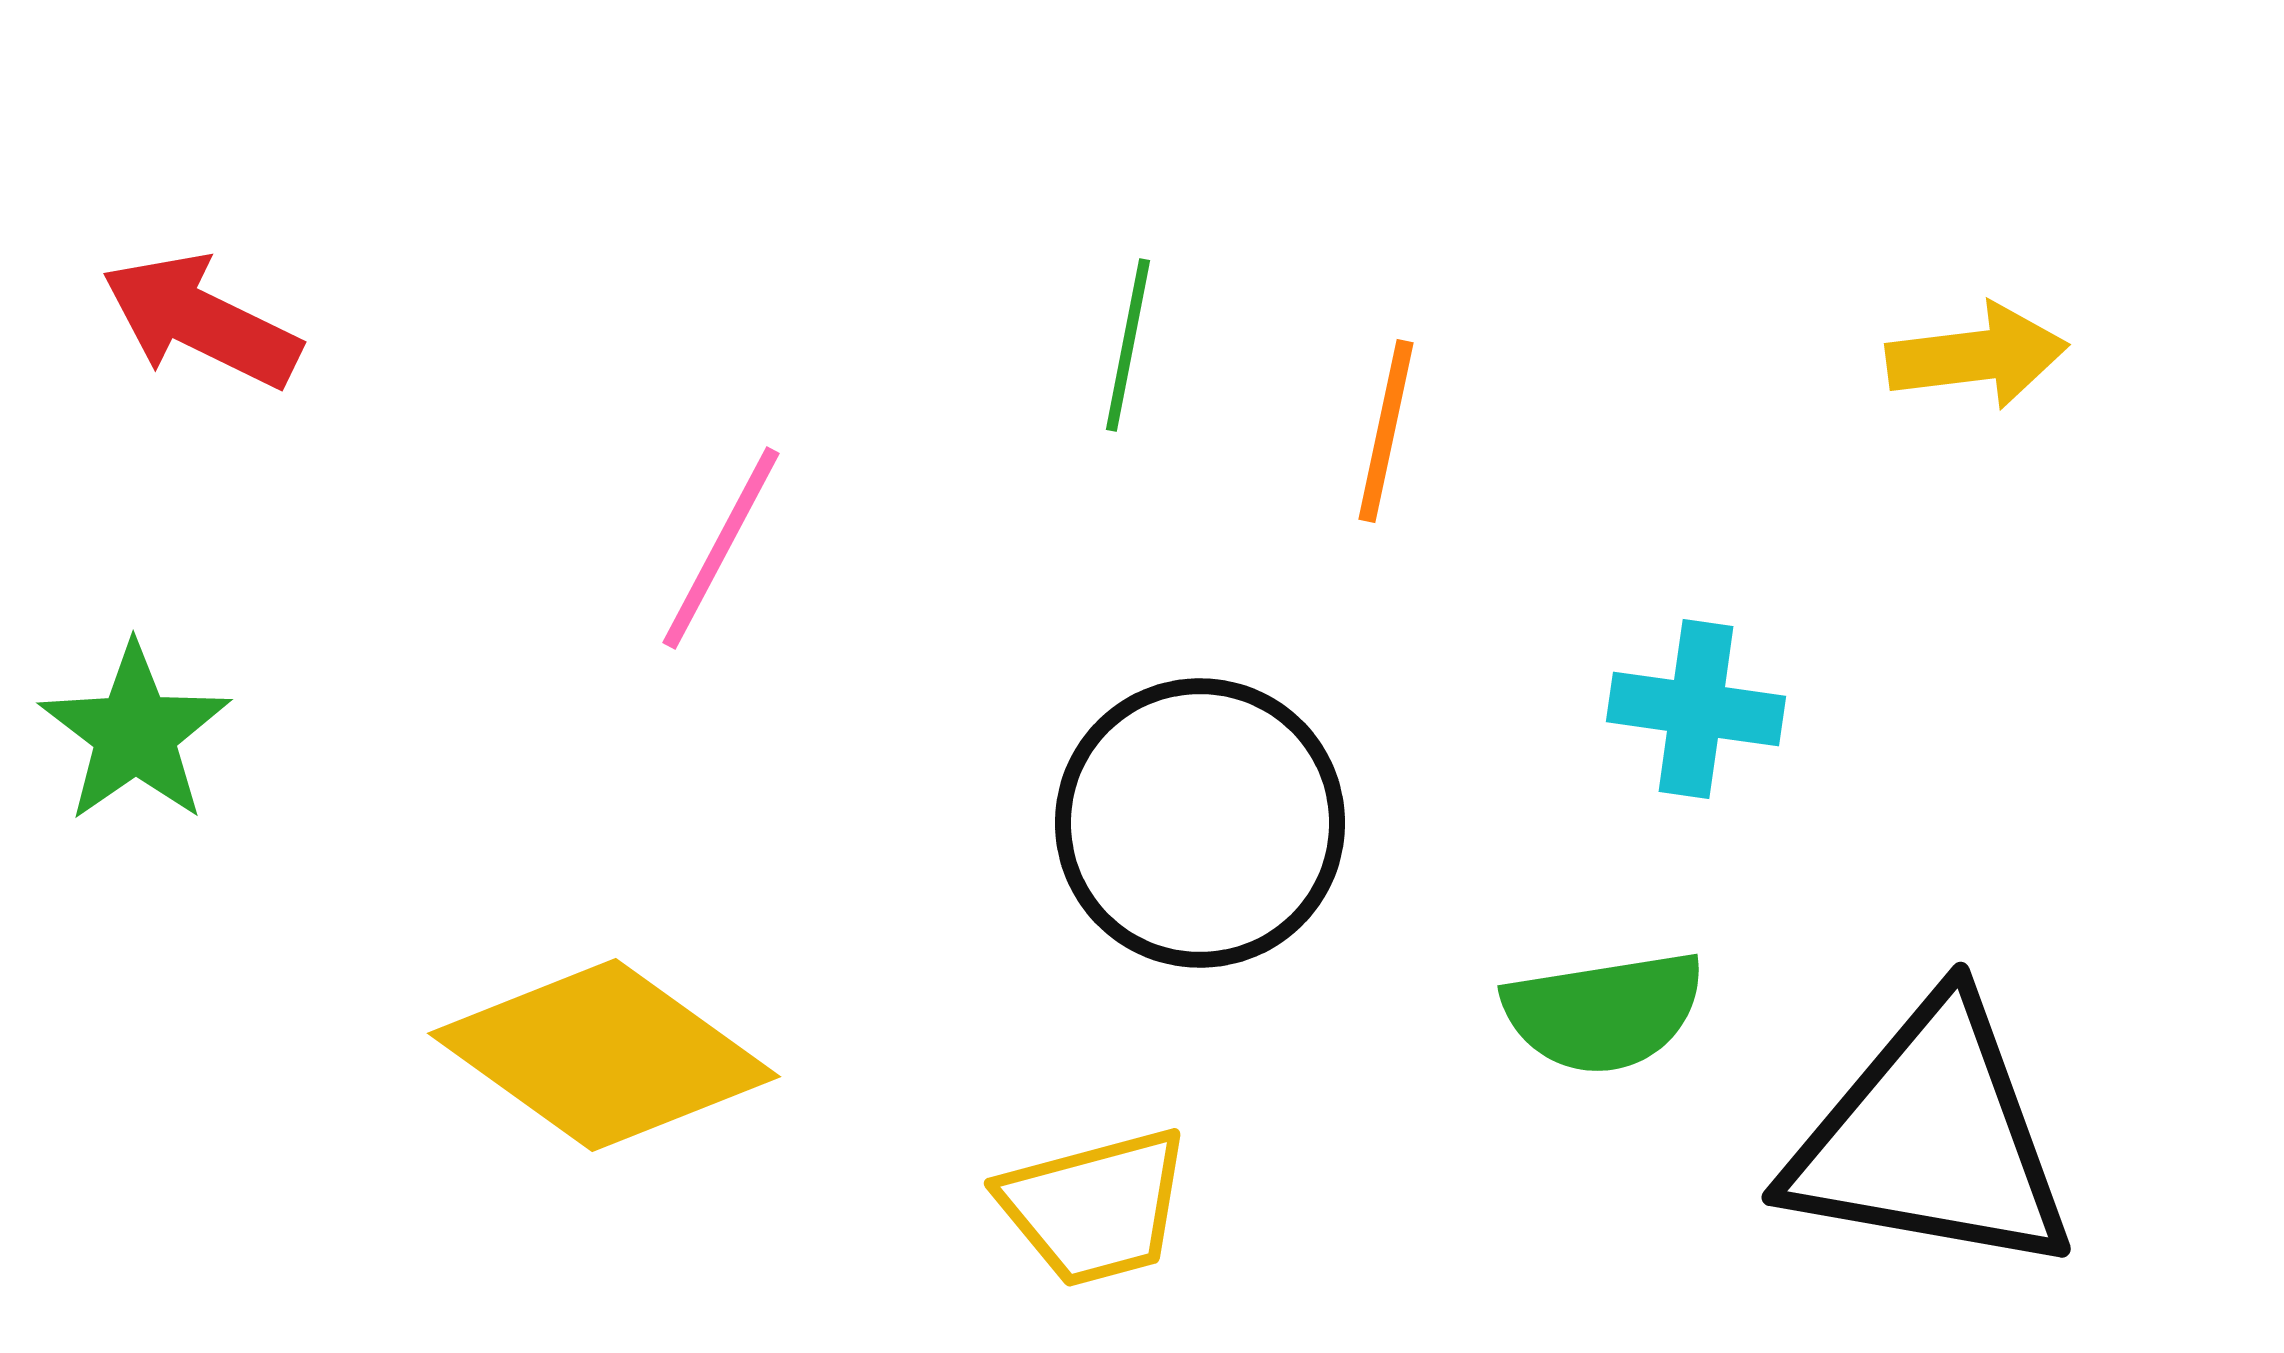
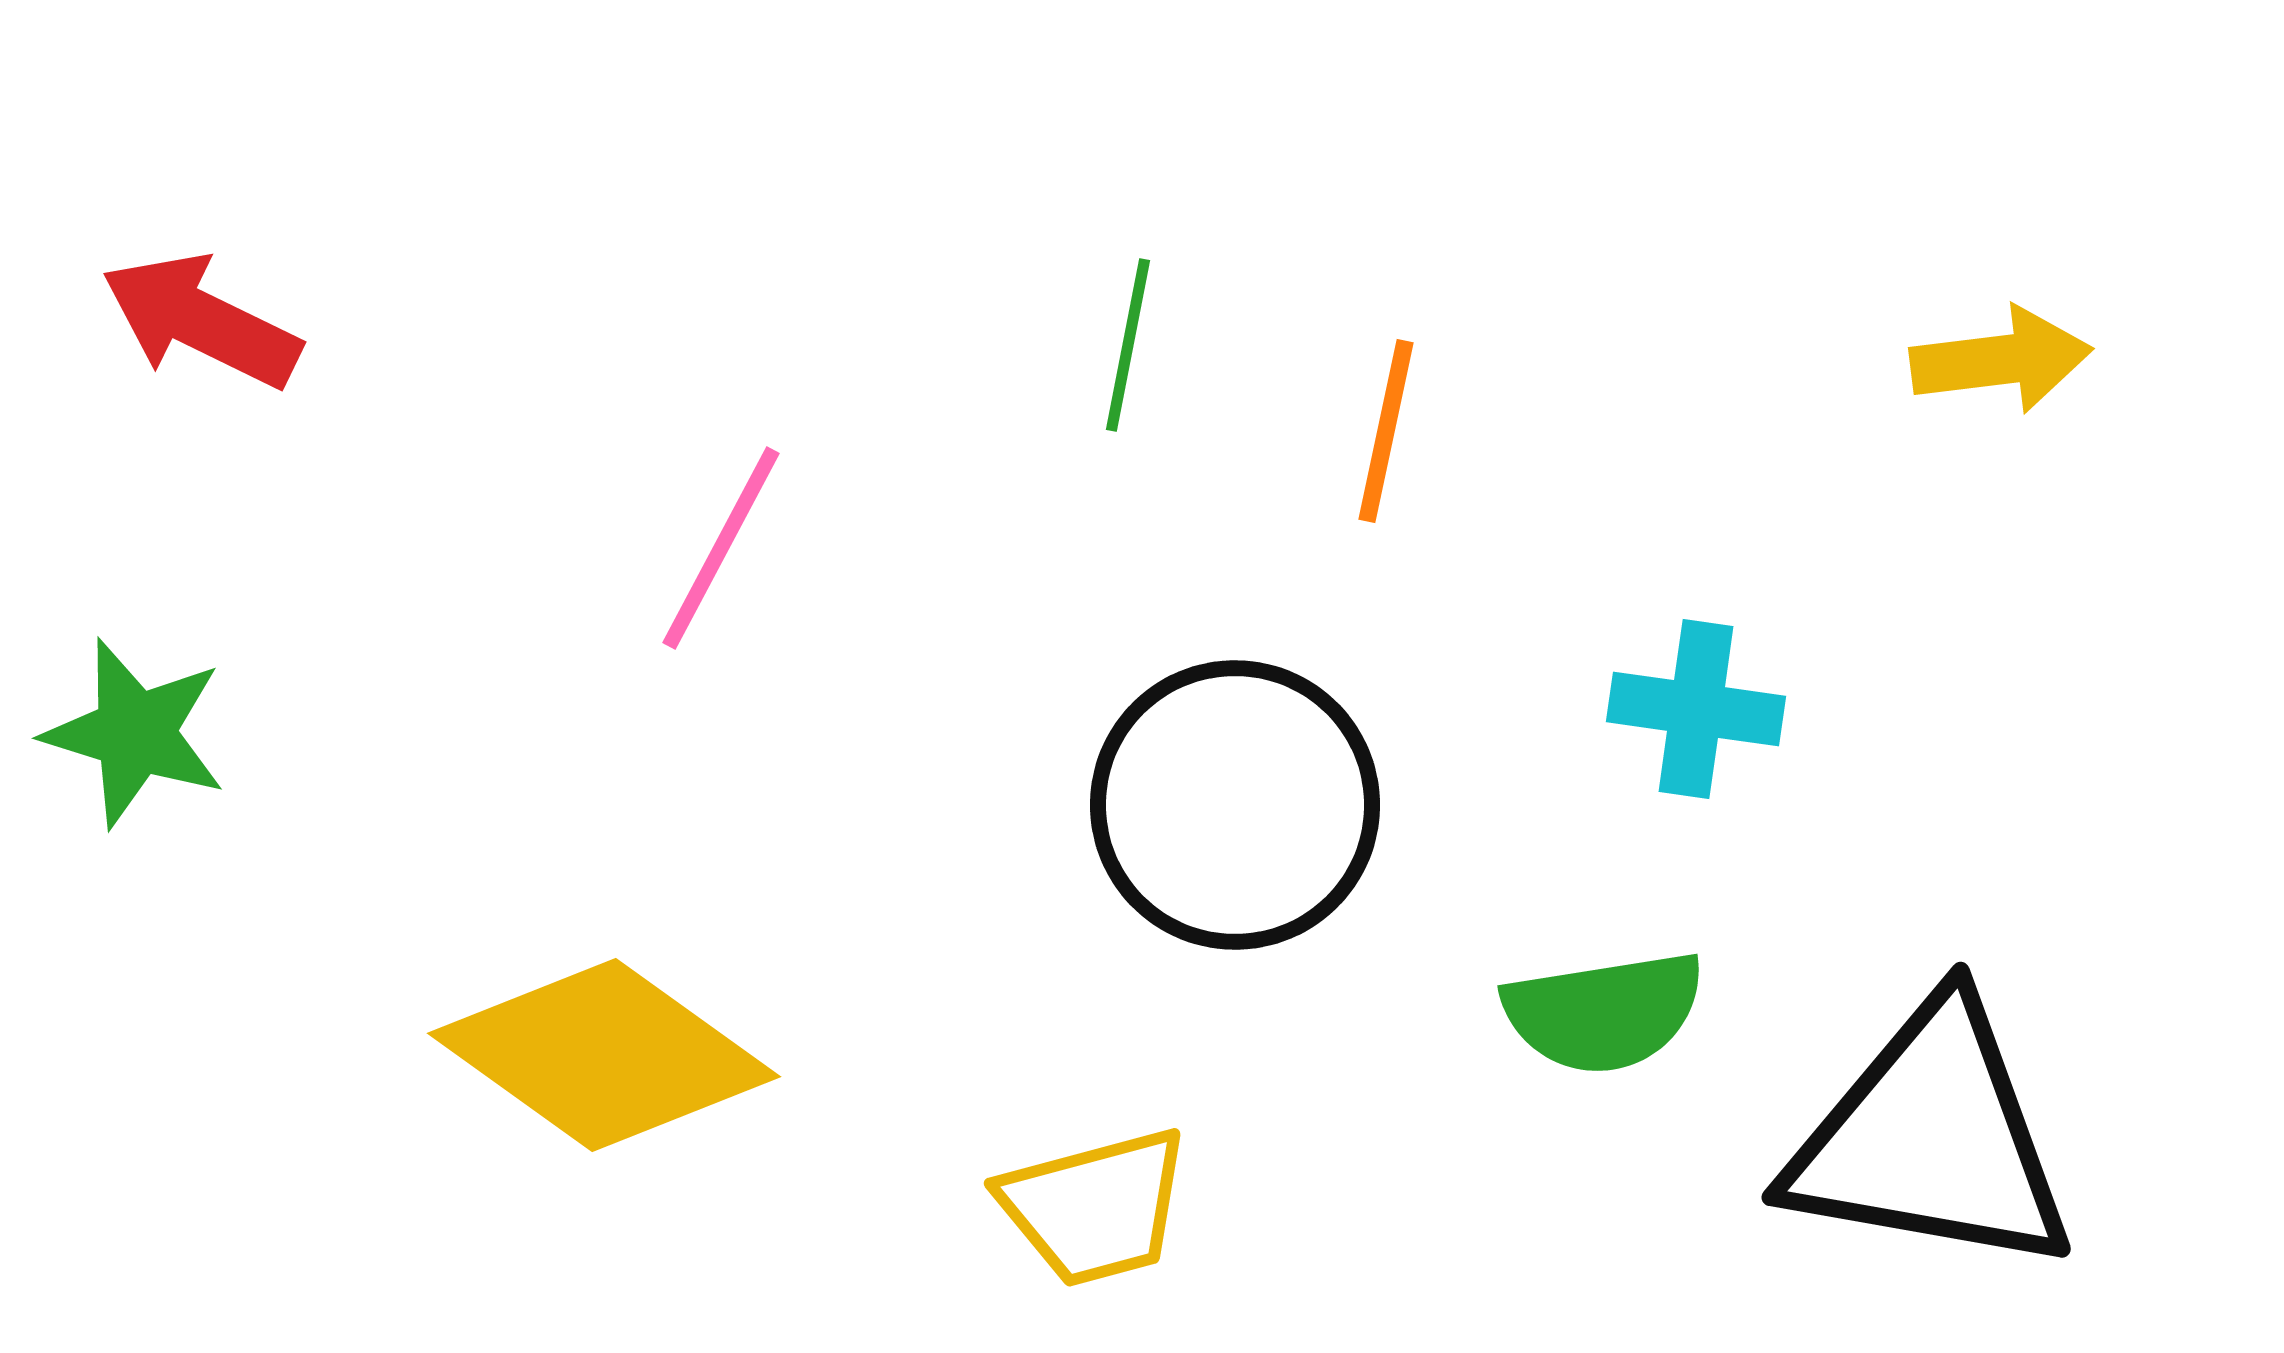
yellow arrow: moved 24 px right, 4 px down
green star: rotated 20 degrees counterclockwise
black circle: moved 35 px right, 18 px up
